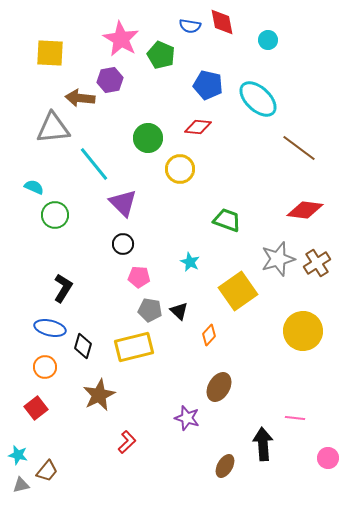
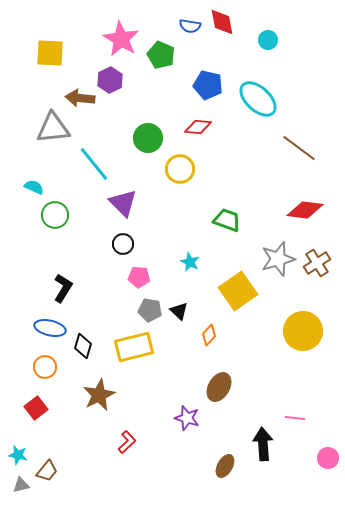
purple hexagon at (110, 80): rotated 15 degrees counterclockwise
